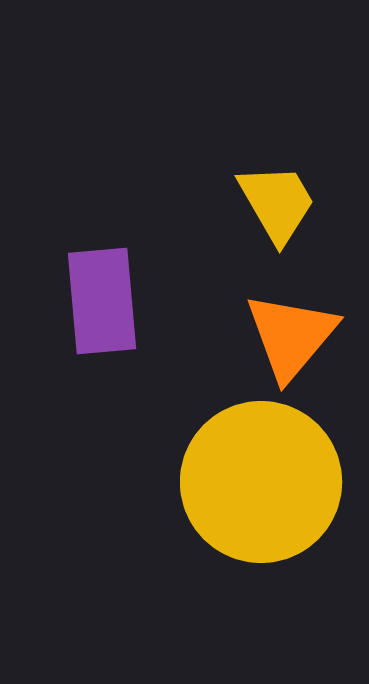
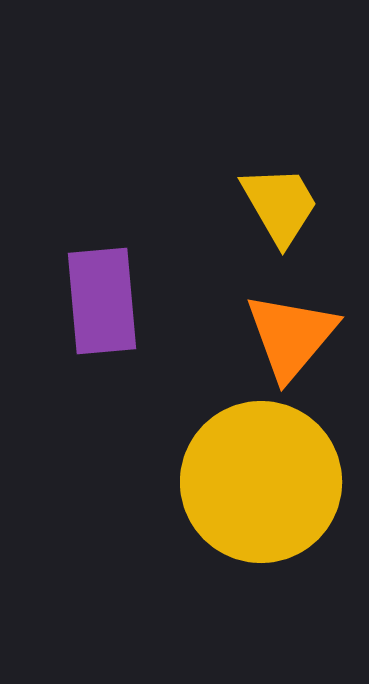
yellow trapezoid: moved 3 px right, 2 px down
